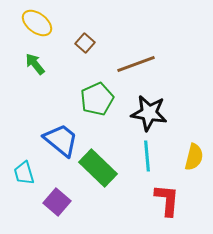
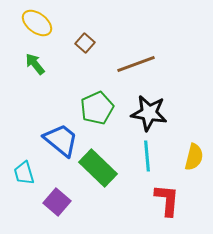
green pentagon: moved 9 px down
